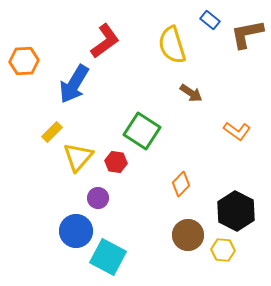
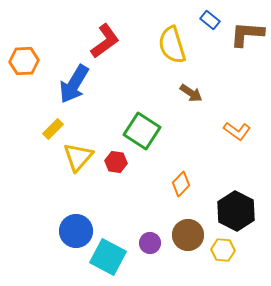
brown L-shape: rotated 15 degrees clockwise
yellow rectangle: moved 1 px right, 3 px up
purple circle: moved 52 px right, 45 px down
